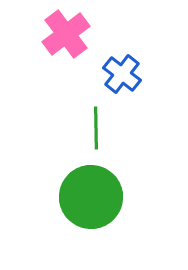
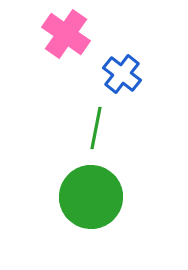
pink cross: rotated 18 degrees counterclockwise
green line: rotated 12 degrees clockwise
